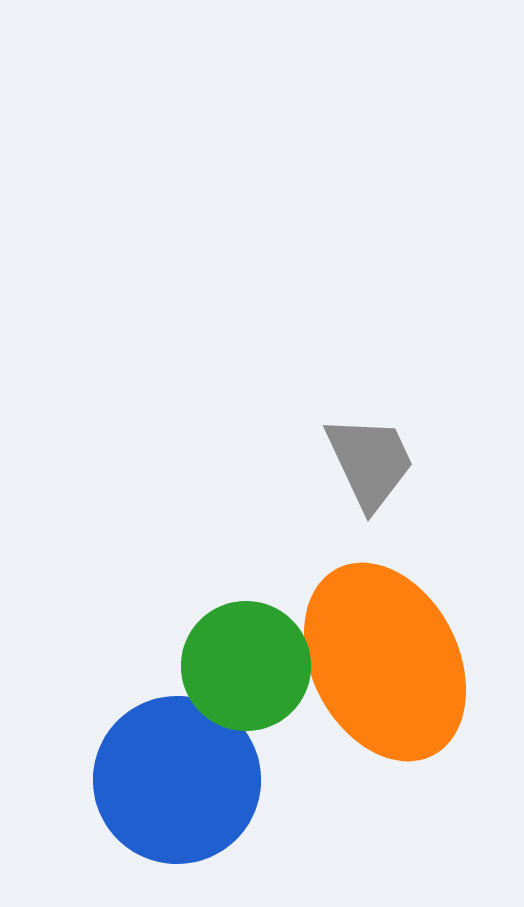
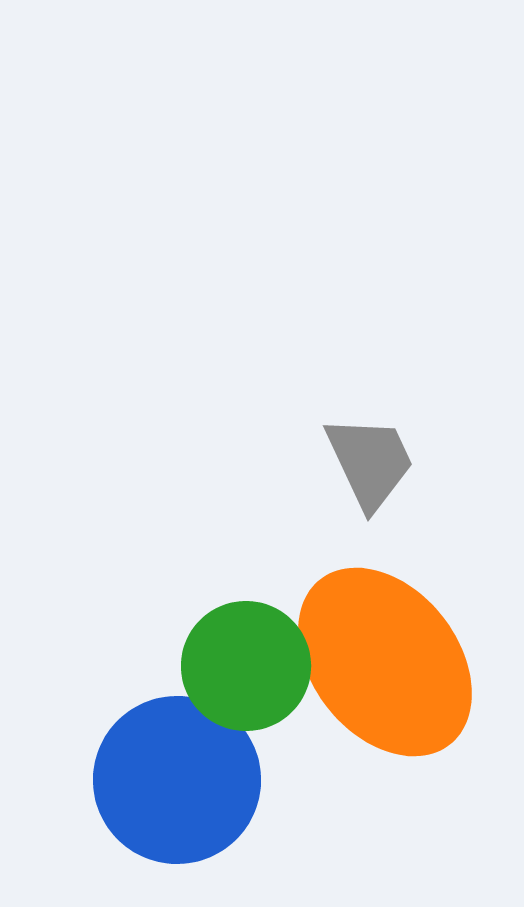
orange ellipse: rotated 11 degrees counterclockwise
